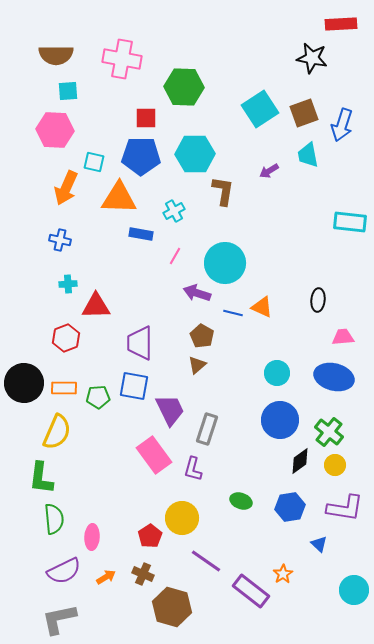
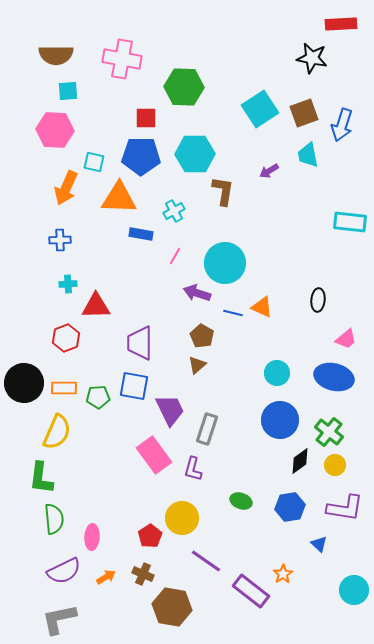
blue cross at (60, 240): rotated 15 degrees counterclockwise
pink trapezoid at (343, 337): moved 3 px right, 2 px down; rotated 145 degrees clockwise
brown hexagon at (172, 607): rotated 6 degrees counterclockwise
